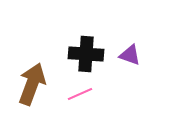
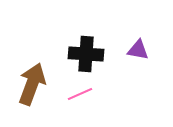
purple triangle: moved 8 px right, 5 px up; rotated 10 degrees counterclockwise
